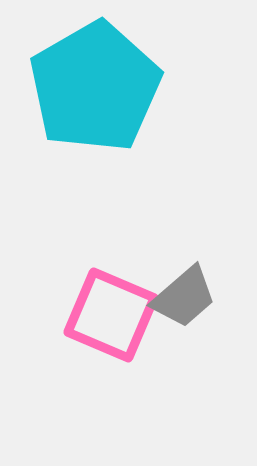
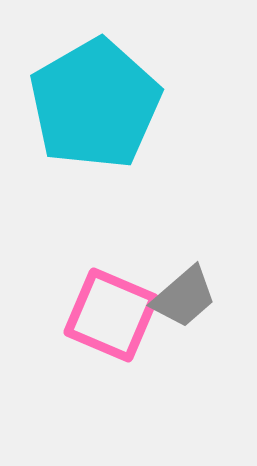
cyan pentagon: moved 17 px down
